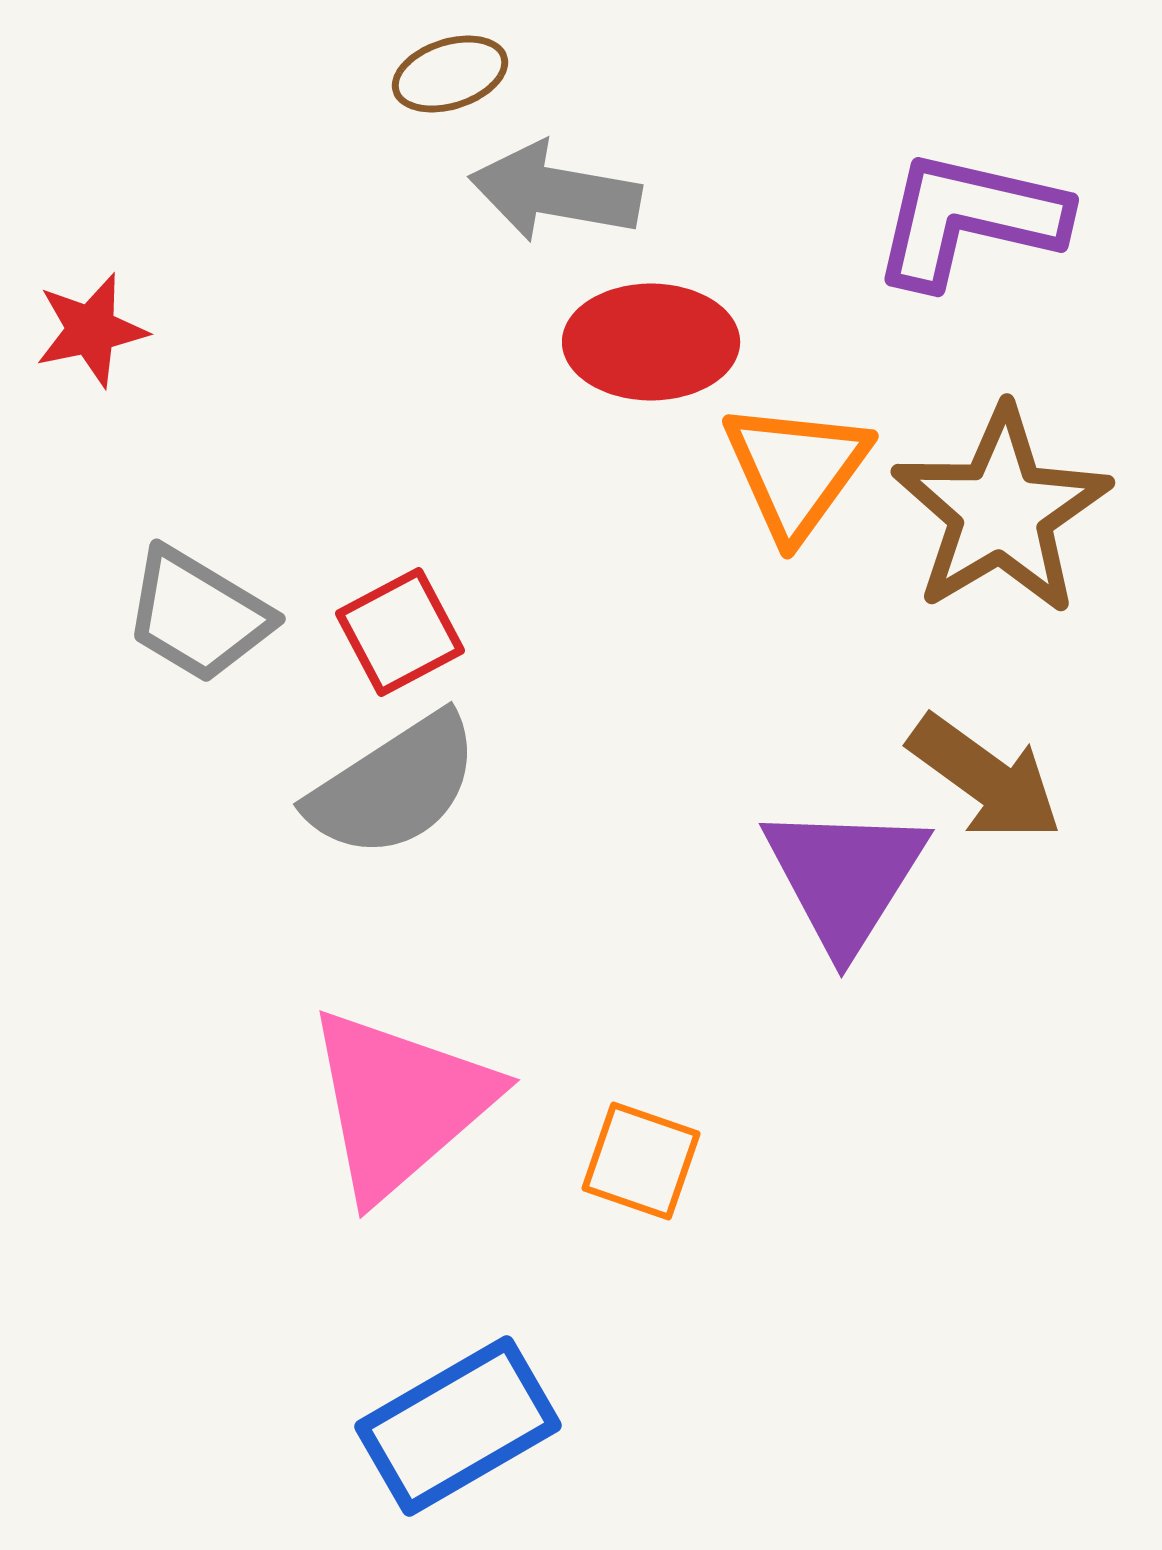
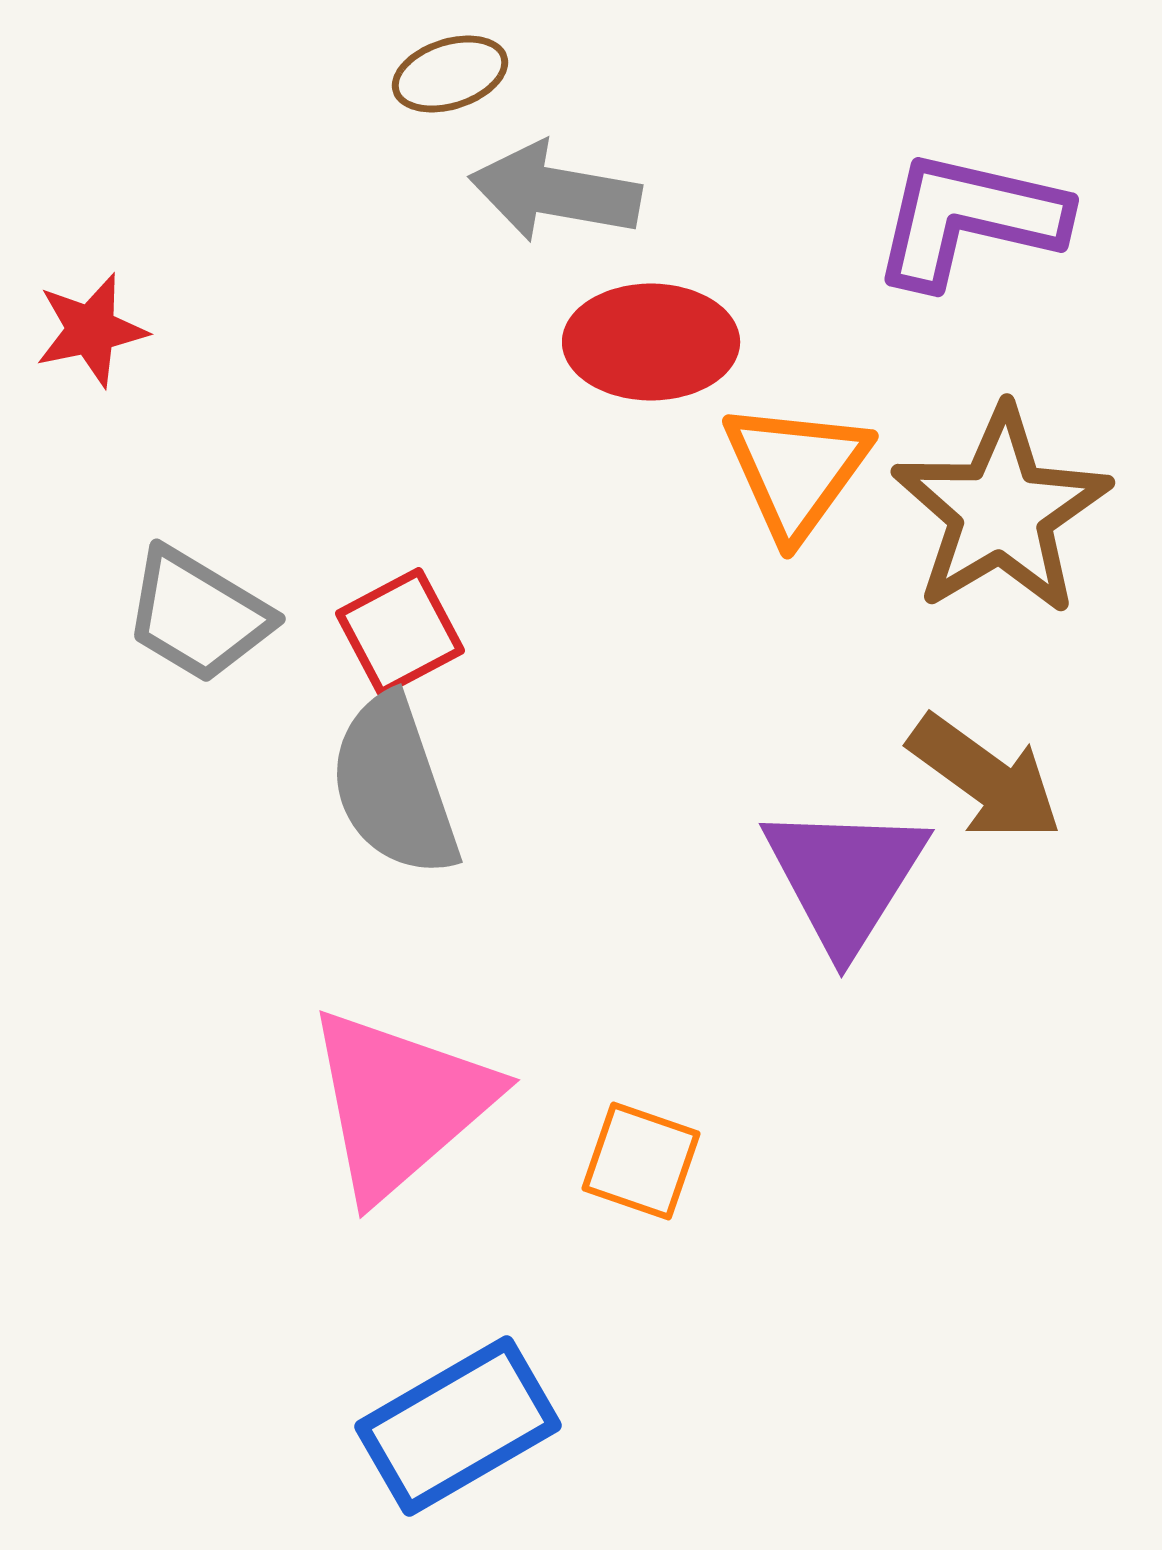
gray semicircle: rotated 104 degrees clockwise
